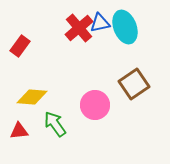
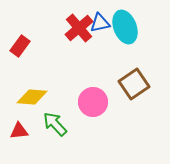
pink circle: moved 2 px left, 3 px up
green arrow: rotated 8 degrees counterclockwise
